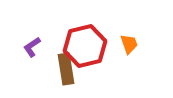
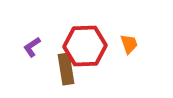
red hexagon: rotated 12 degrees clockwise
